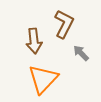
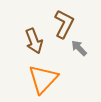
brown arrow: rotated 15 degrees counterclockwise
gray arrow: moved 2 px left, 5 px up
